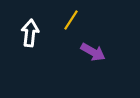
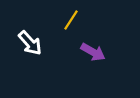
white arrow: moved 10 px down; rotated 132 degrees clockwise
